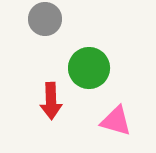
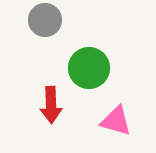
gray circle: moved 1 px down
red arrow: moved 4 px down
